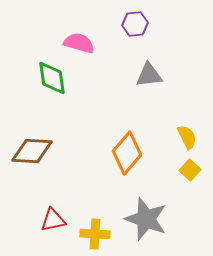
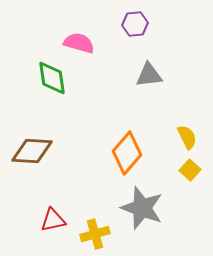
gray star: moved 4 px left, 11 px up
yellow cross: rotated 20 degrees counterclockwise
